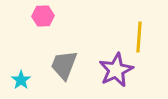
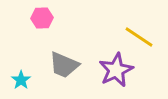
pink hexagon: moved 1 px left, 2 px down
yellow line: rotated 60 degrees counterclockwise
gray trapezoid: rotated 88 degrees counterclockwise
